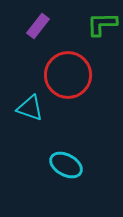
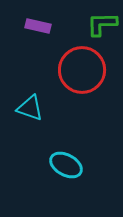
purple rectangle: rotated 65 degrees clockwise
red circle: moved 14 px right, 5 px up
